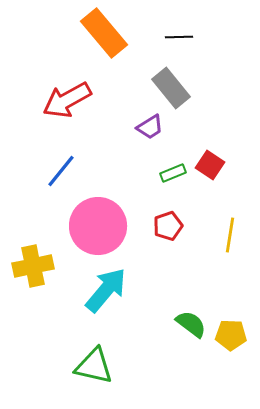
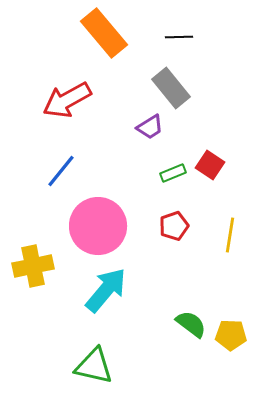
red pentagon: moved 6 px right
